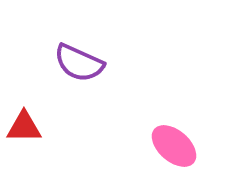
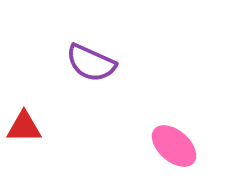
purple semicircle: moved 12 px right
